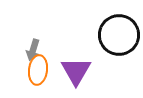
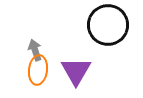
black circle: moved 11 px left, 10 px up
gray arrow: moved 2 px right; rotated 145 degrees clockwise
